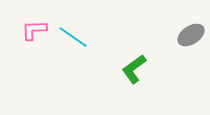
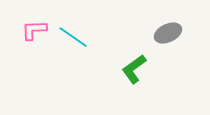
gray ellipse: moved 23 px left, 2 px up; rotated 8 degrees clockwise
